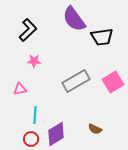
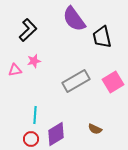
black trapezoid: rotated 85 degrees clockwise
pink star: rotated 16 degrees counterclockwise
pink triangle: moved 5 px left, 19 px up
